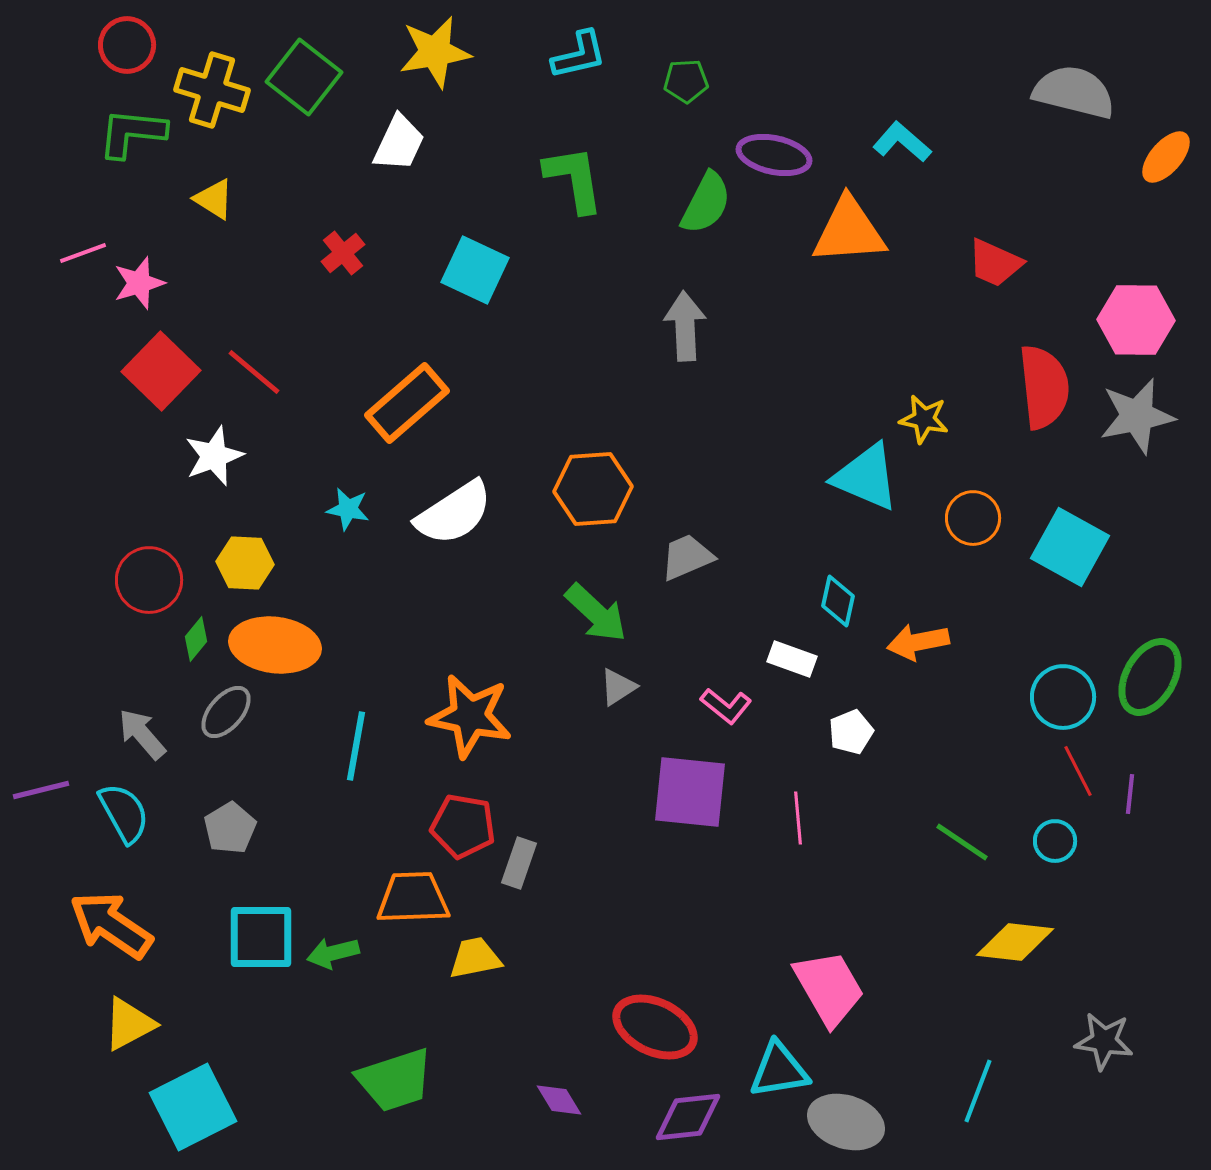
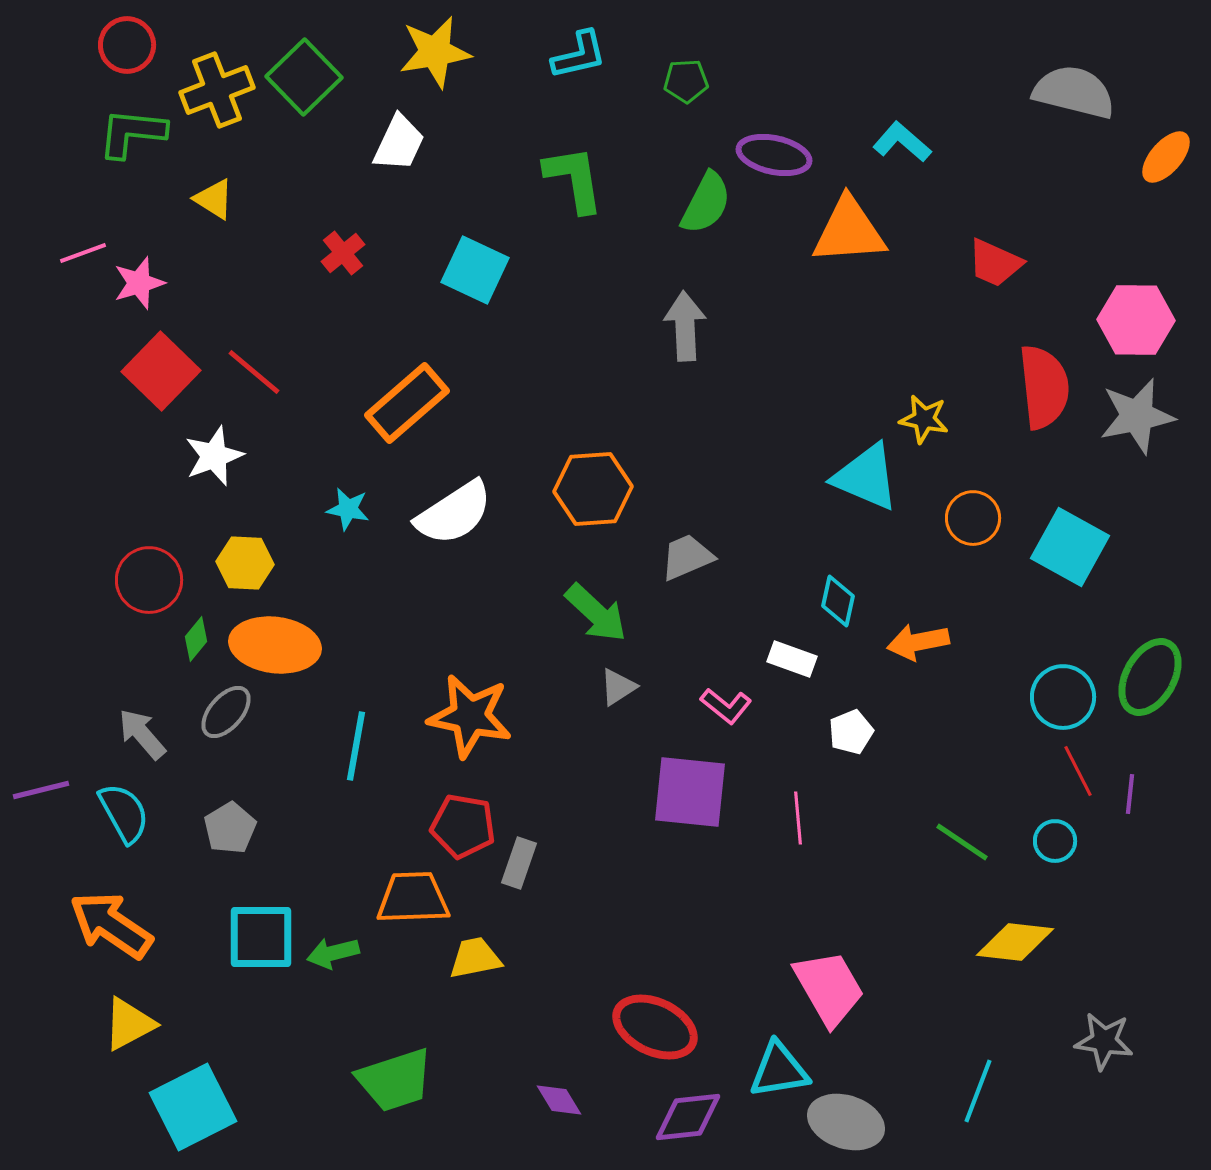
green square at (304, 77): rotated 8 degrees clockwise
yellow cross at (212, 90): moved 5 px right; rotated 38 degrees counterclockwise
